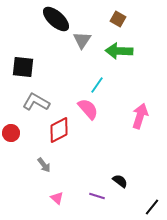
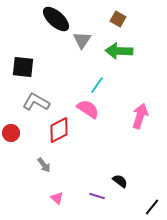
pink semicircle: rotated 15 degrees counterclockwise
